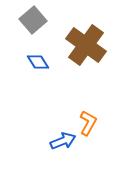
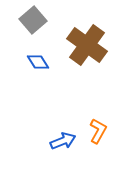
brown cross: moved 1 px right
orange L-shape: moved 10 px right, 8 px down
